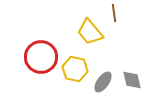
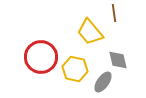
gray diamond: moved 14 px left, 20 px up
